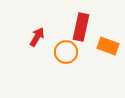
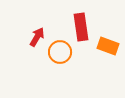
red rectangle: rotated 20 degrees counterclockwise
orange circle: moved 6 px left
